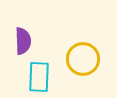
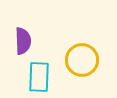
yellow circle: moved 1 px left, 1 px down
